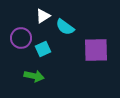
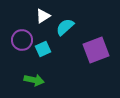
cyan semicircle: rotated 102 degrees clockwise
purple circle: moved 1 px right, 2 px down
purple square: rotated 20 degrees counterclockwise
green arrow: moved 4 px down
